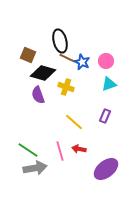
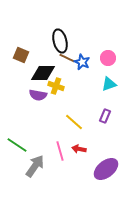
brown square: moved 7 px left
pink circle: moved 2 px right, 3 px up
black diamond: rotated 15 degrees counterclockwise
yellow cross: moved 10 px left, 1 px up
purple semicircle: rotated 60 degrees counterclockwise
green line: moved 11 px left, 5 px up
gray arrow: moved 2 px up; rotated 45 degrees counterclockwise
